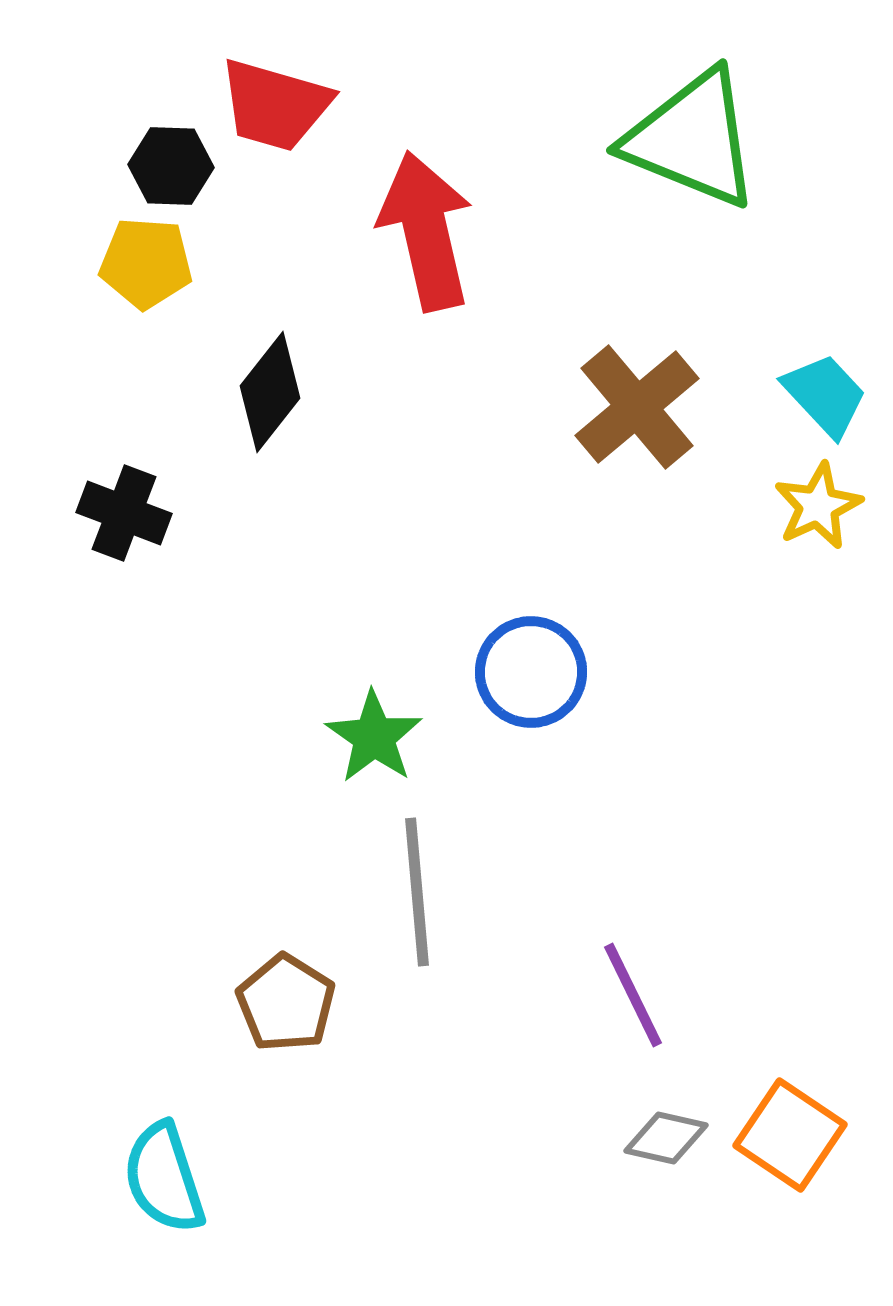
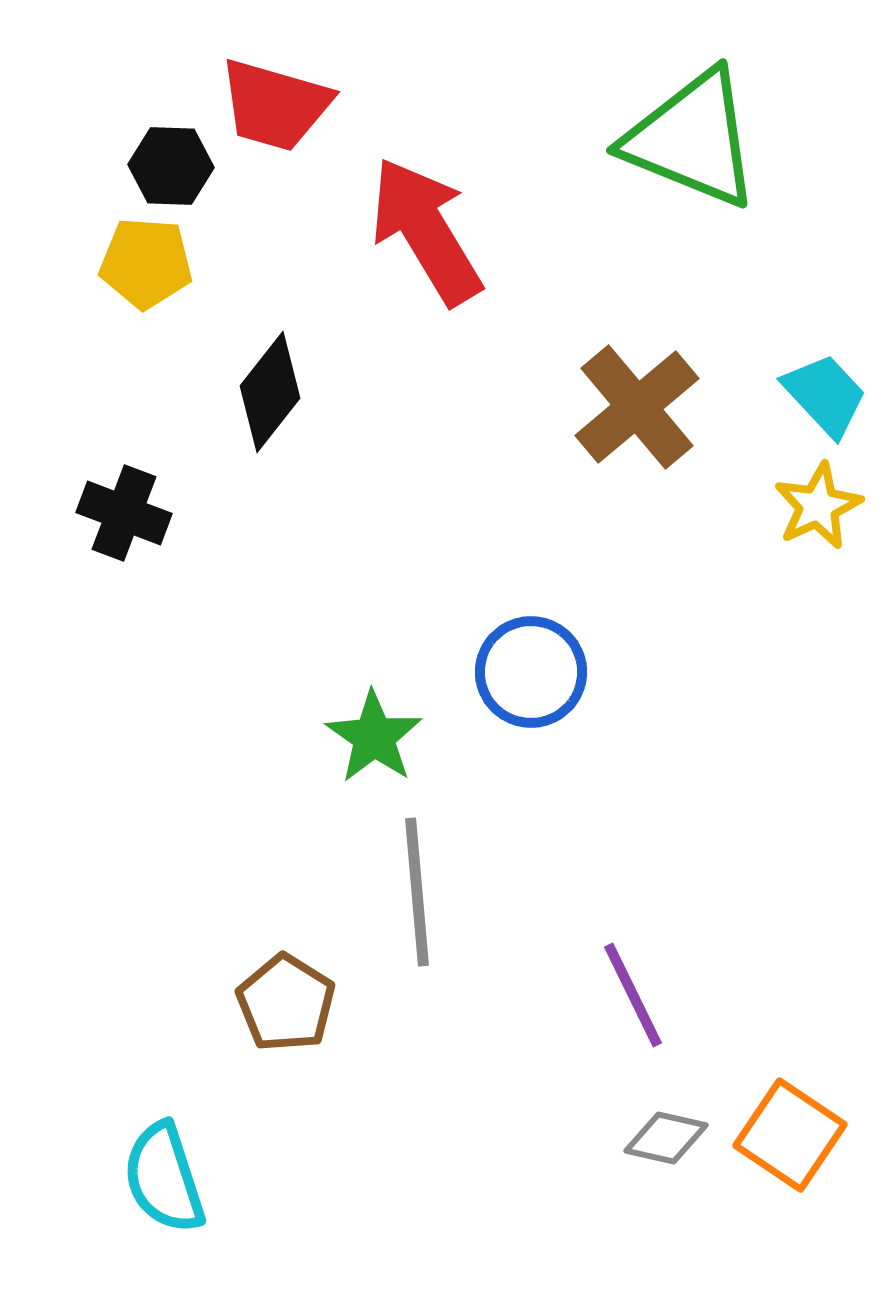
red arrow: rotated 18 degrees counterclockwise
